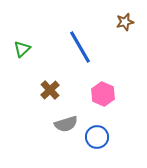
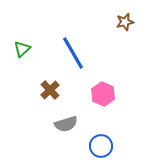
blue line: moved 7 px left, 6 px down
blue circle: moved 4 px right, 9 px down
